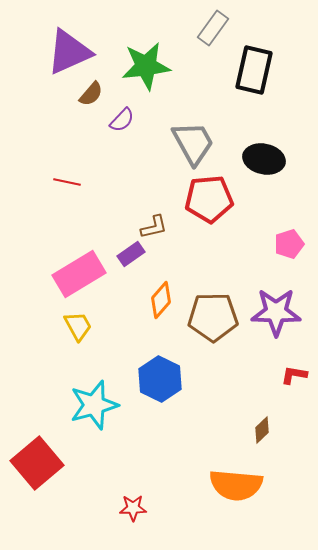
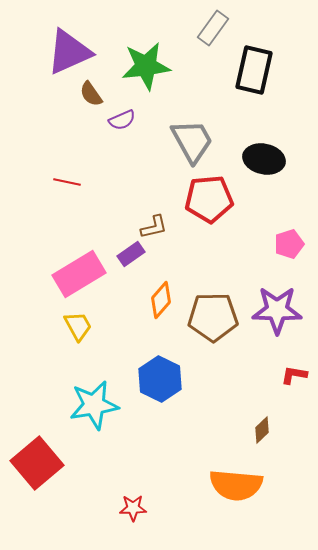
brown semicircle: rotated 104 degrees clockwise
purple semicircle: rotated 24 degrees clockwise
gray trapezoid: moved 1 px left, 2 px up
purple star: moved 1 px right, 2 px up
cyan star: rotated 6 degrees clockwise
